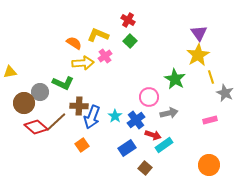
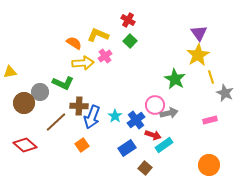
pink circle: moved 6 px right, 8 px down
red diamond: moved 11 px left, 18 px down
